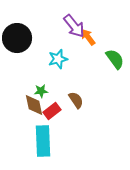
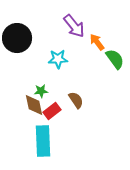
orange arrow: moved 9 px right, 5 px down
cyan star: rotated 12 degrees clockwise
